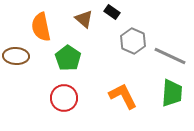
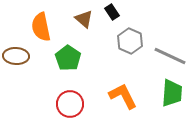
black rectangle: rotated 21 degrees clockwise
gray hexagon: moved 3 px left
red circle: moved 6 px right, 6 px down
